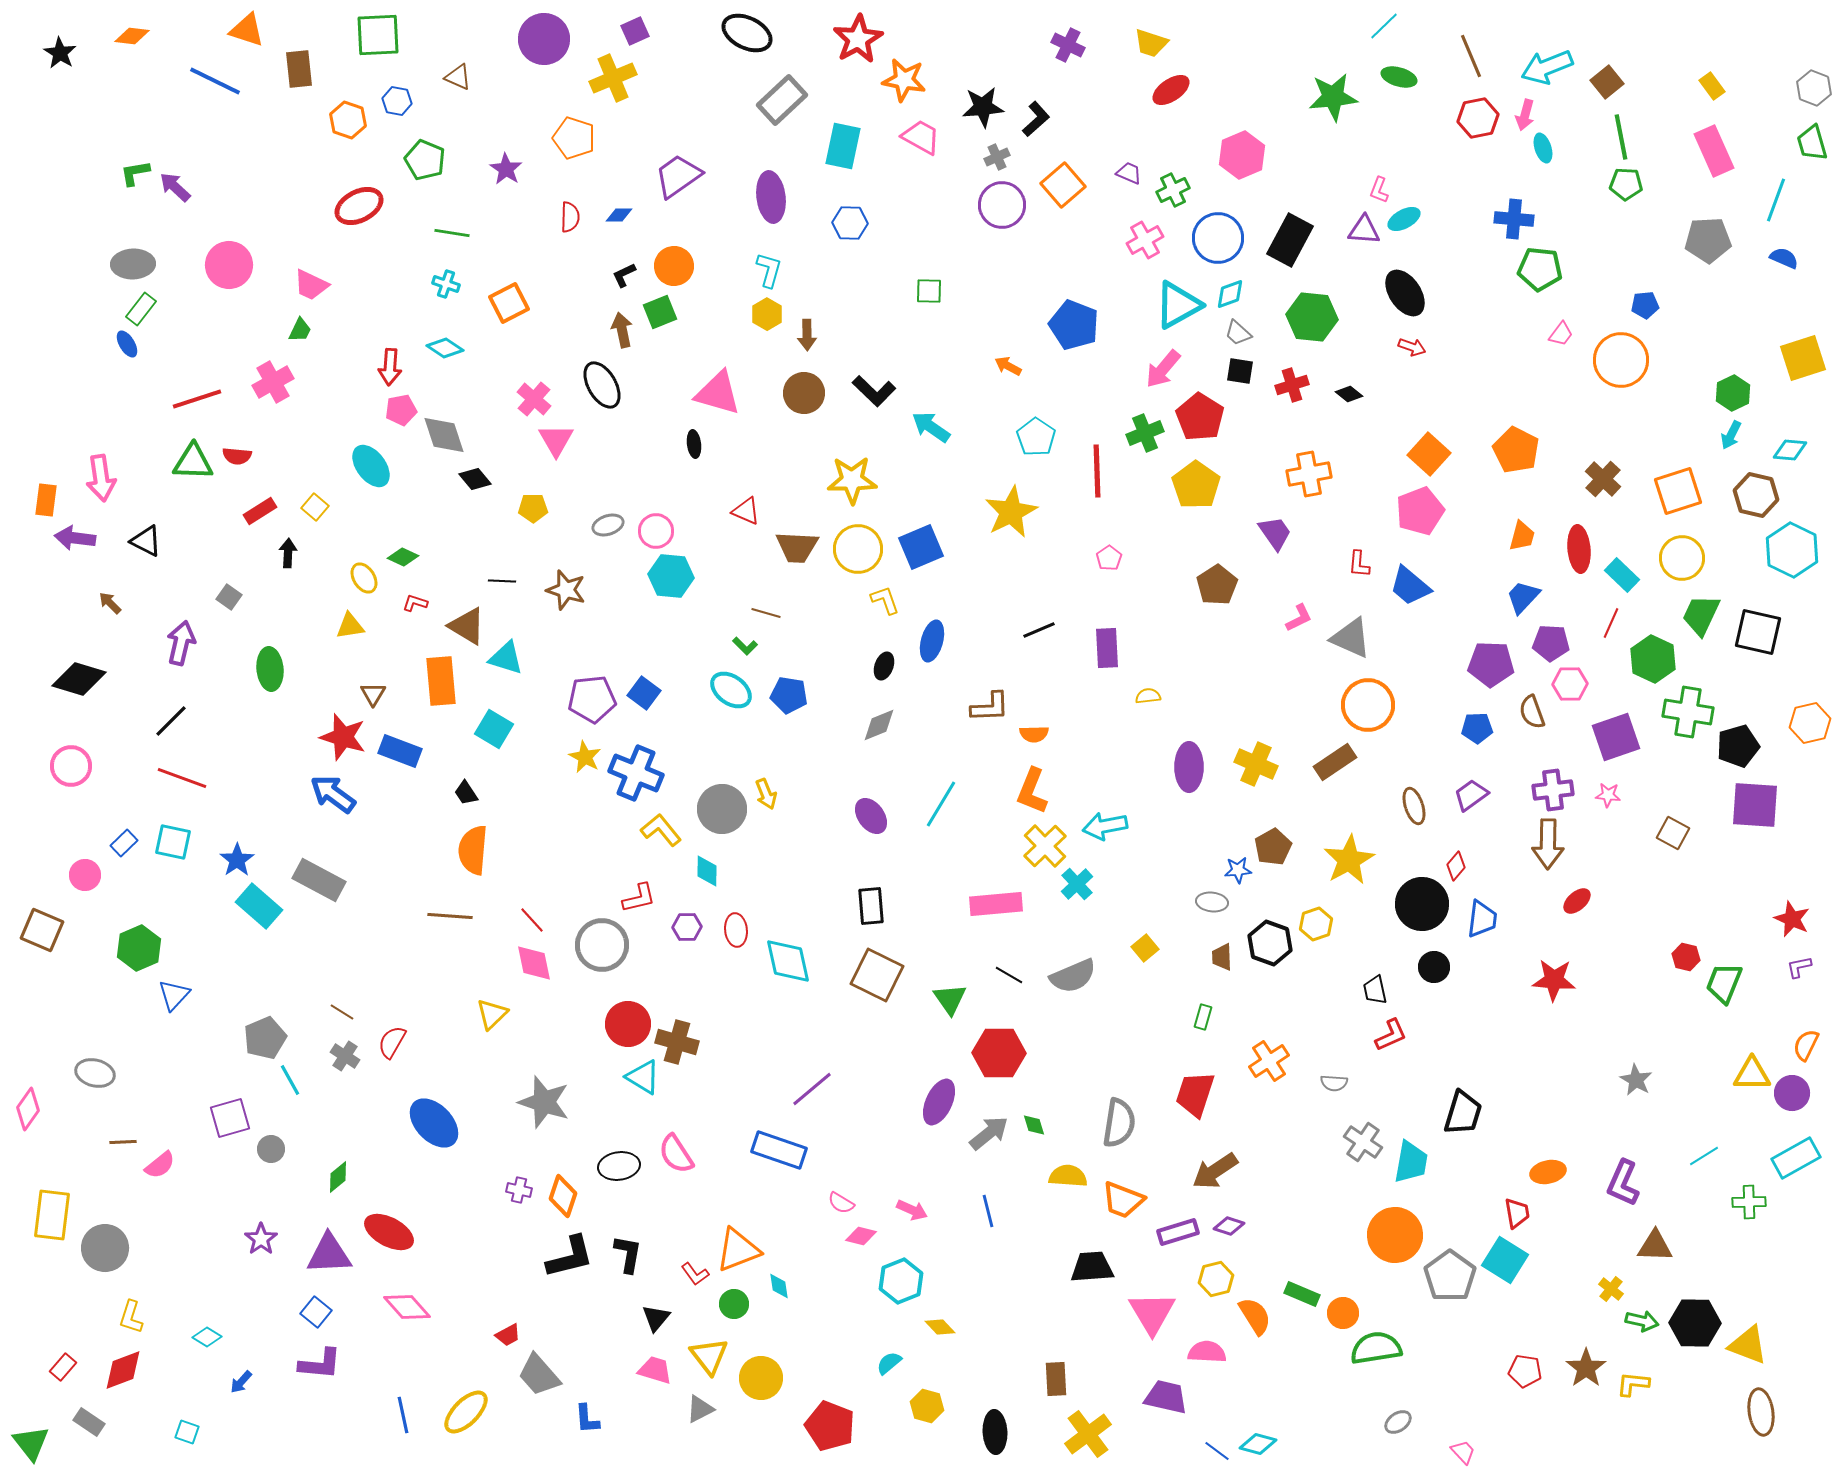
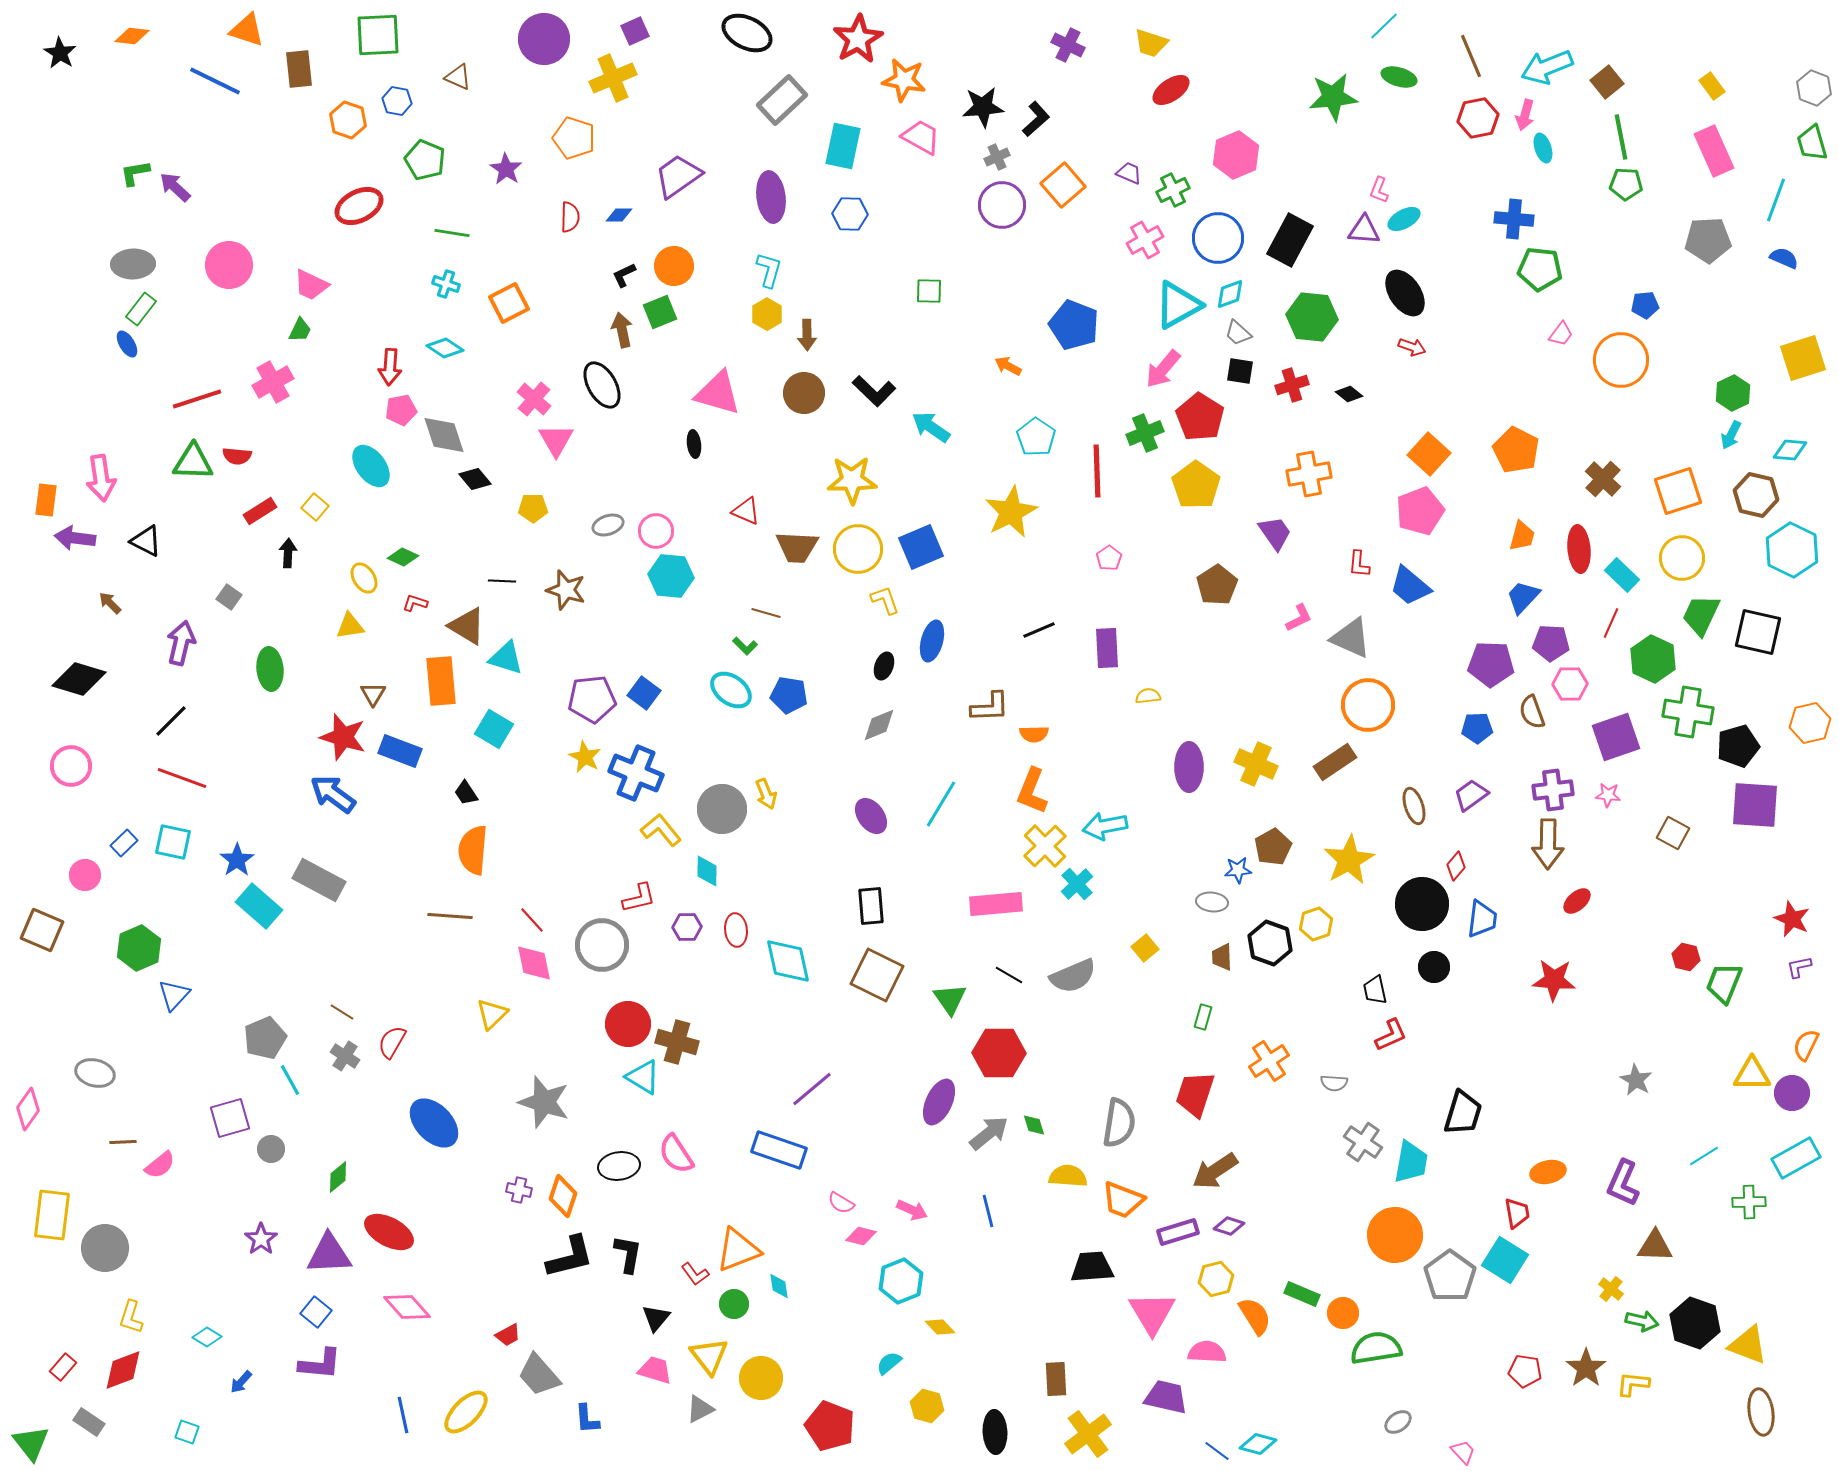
pink hexagon at (1242, 155): moved 6 px left
blue hexagon at (850, 223): moved 9 px up
black hexagon at (1695, 1323): rotated 18 degrees clockwise
